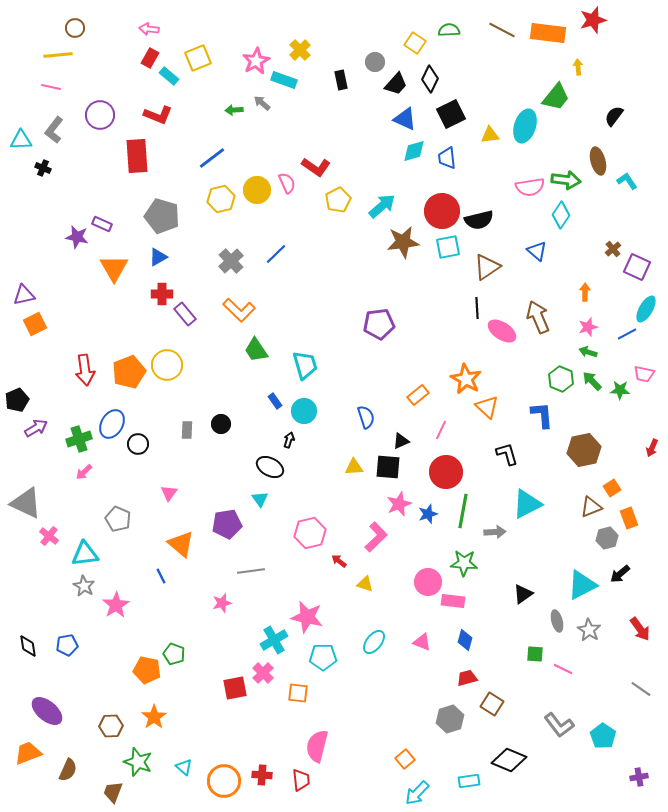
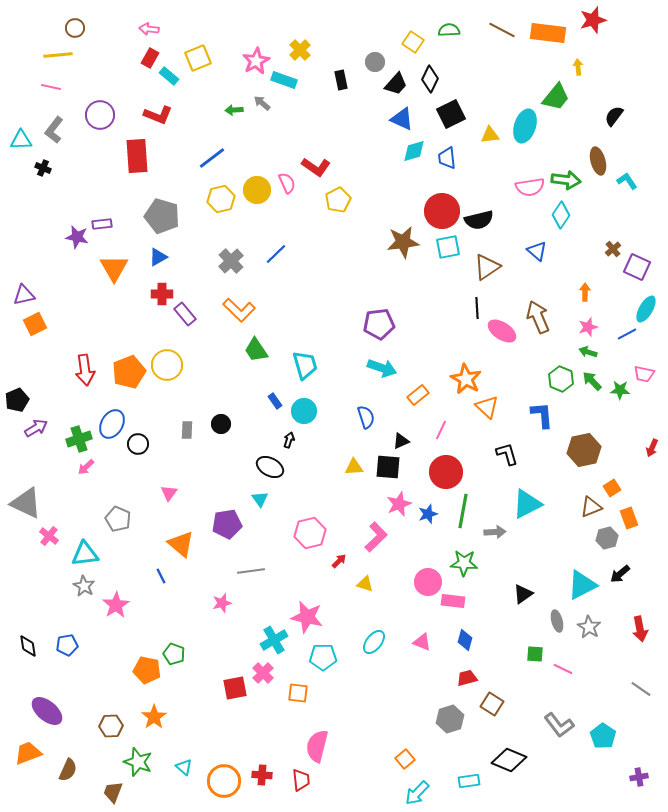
yellow square at (415, 43): moved 2 px left, 1 px up
blue triangle at (405, 119): moved 3 px left
cyan arrow at (382, 206): moved 162 px down; rotated 60 degrees clockwise
purple rectangle at (102, 224): rotated 30 degrees counterclockwise
pink arrow at (84, 472): moved 2 px right, 5 px up
red arrow at (339, 561): rotated 98 degrees clockwise
red arrow at (640, 629): rotated 25 degrees clockwise
gray star at (589, 630): moved 3 px up
